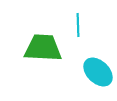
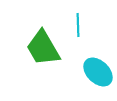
green trapezoid: rotated 123 degrees counterclockwise
